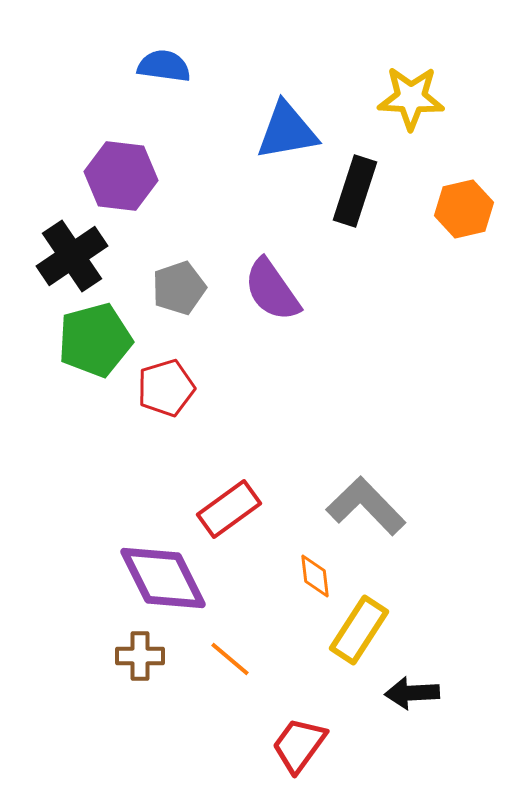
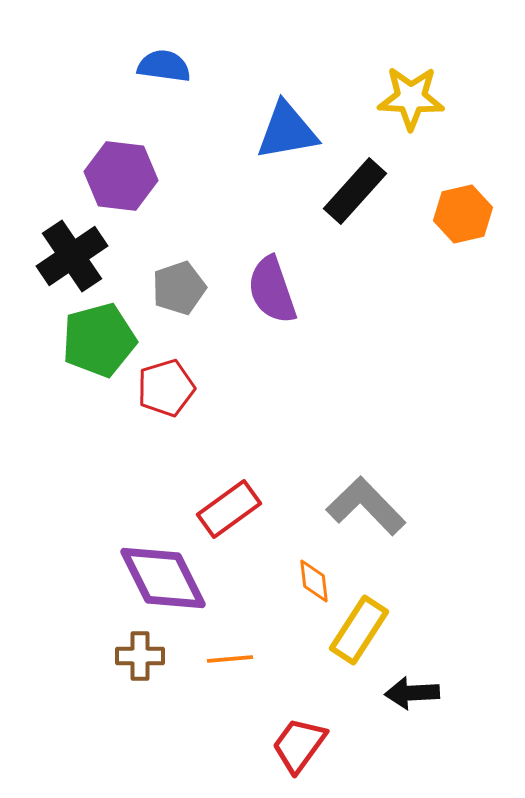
black rectangle: rotated 24 degrees clockwise
orange hexagon: moved 1 px left, 5 px down
purple semicircle: rotated 16 degrees clockwise
green pentagon: moved 4 px right
orange diamond: moved 1 px left, 5 px down
orange line: rotated 45 degrees counterclockwise
